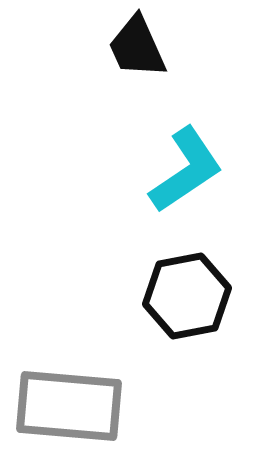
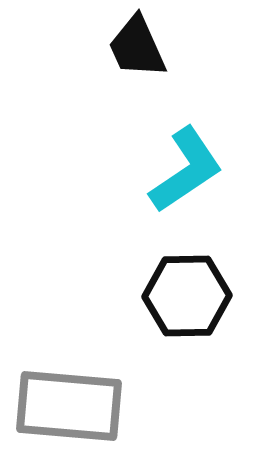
black hexagon: rotated 10 degrees clockwise
